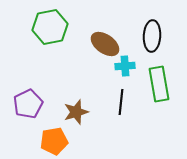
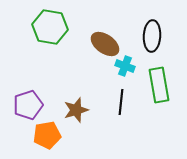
green hexagon: rotated 20 degrees clockwise
cyan cross: rotated 24 degrees clockwise
green rectangle: moved 1 px down
purple pentagon: moved 1 px down; rotated 8 degrees clockwise
brown star: moved 2 px up
orange pentagon: moved 7 px left, 6 px up
